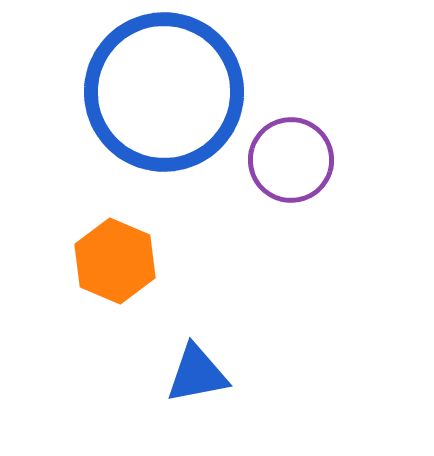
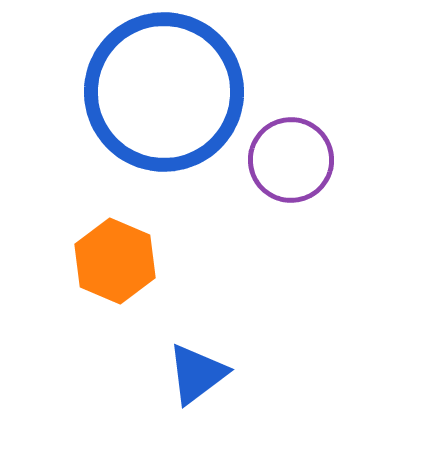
blue triangle: rotated 26 degrees counterclockwise
